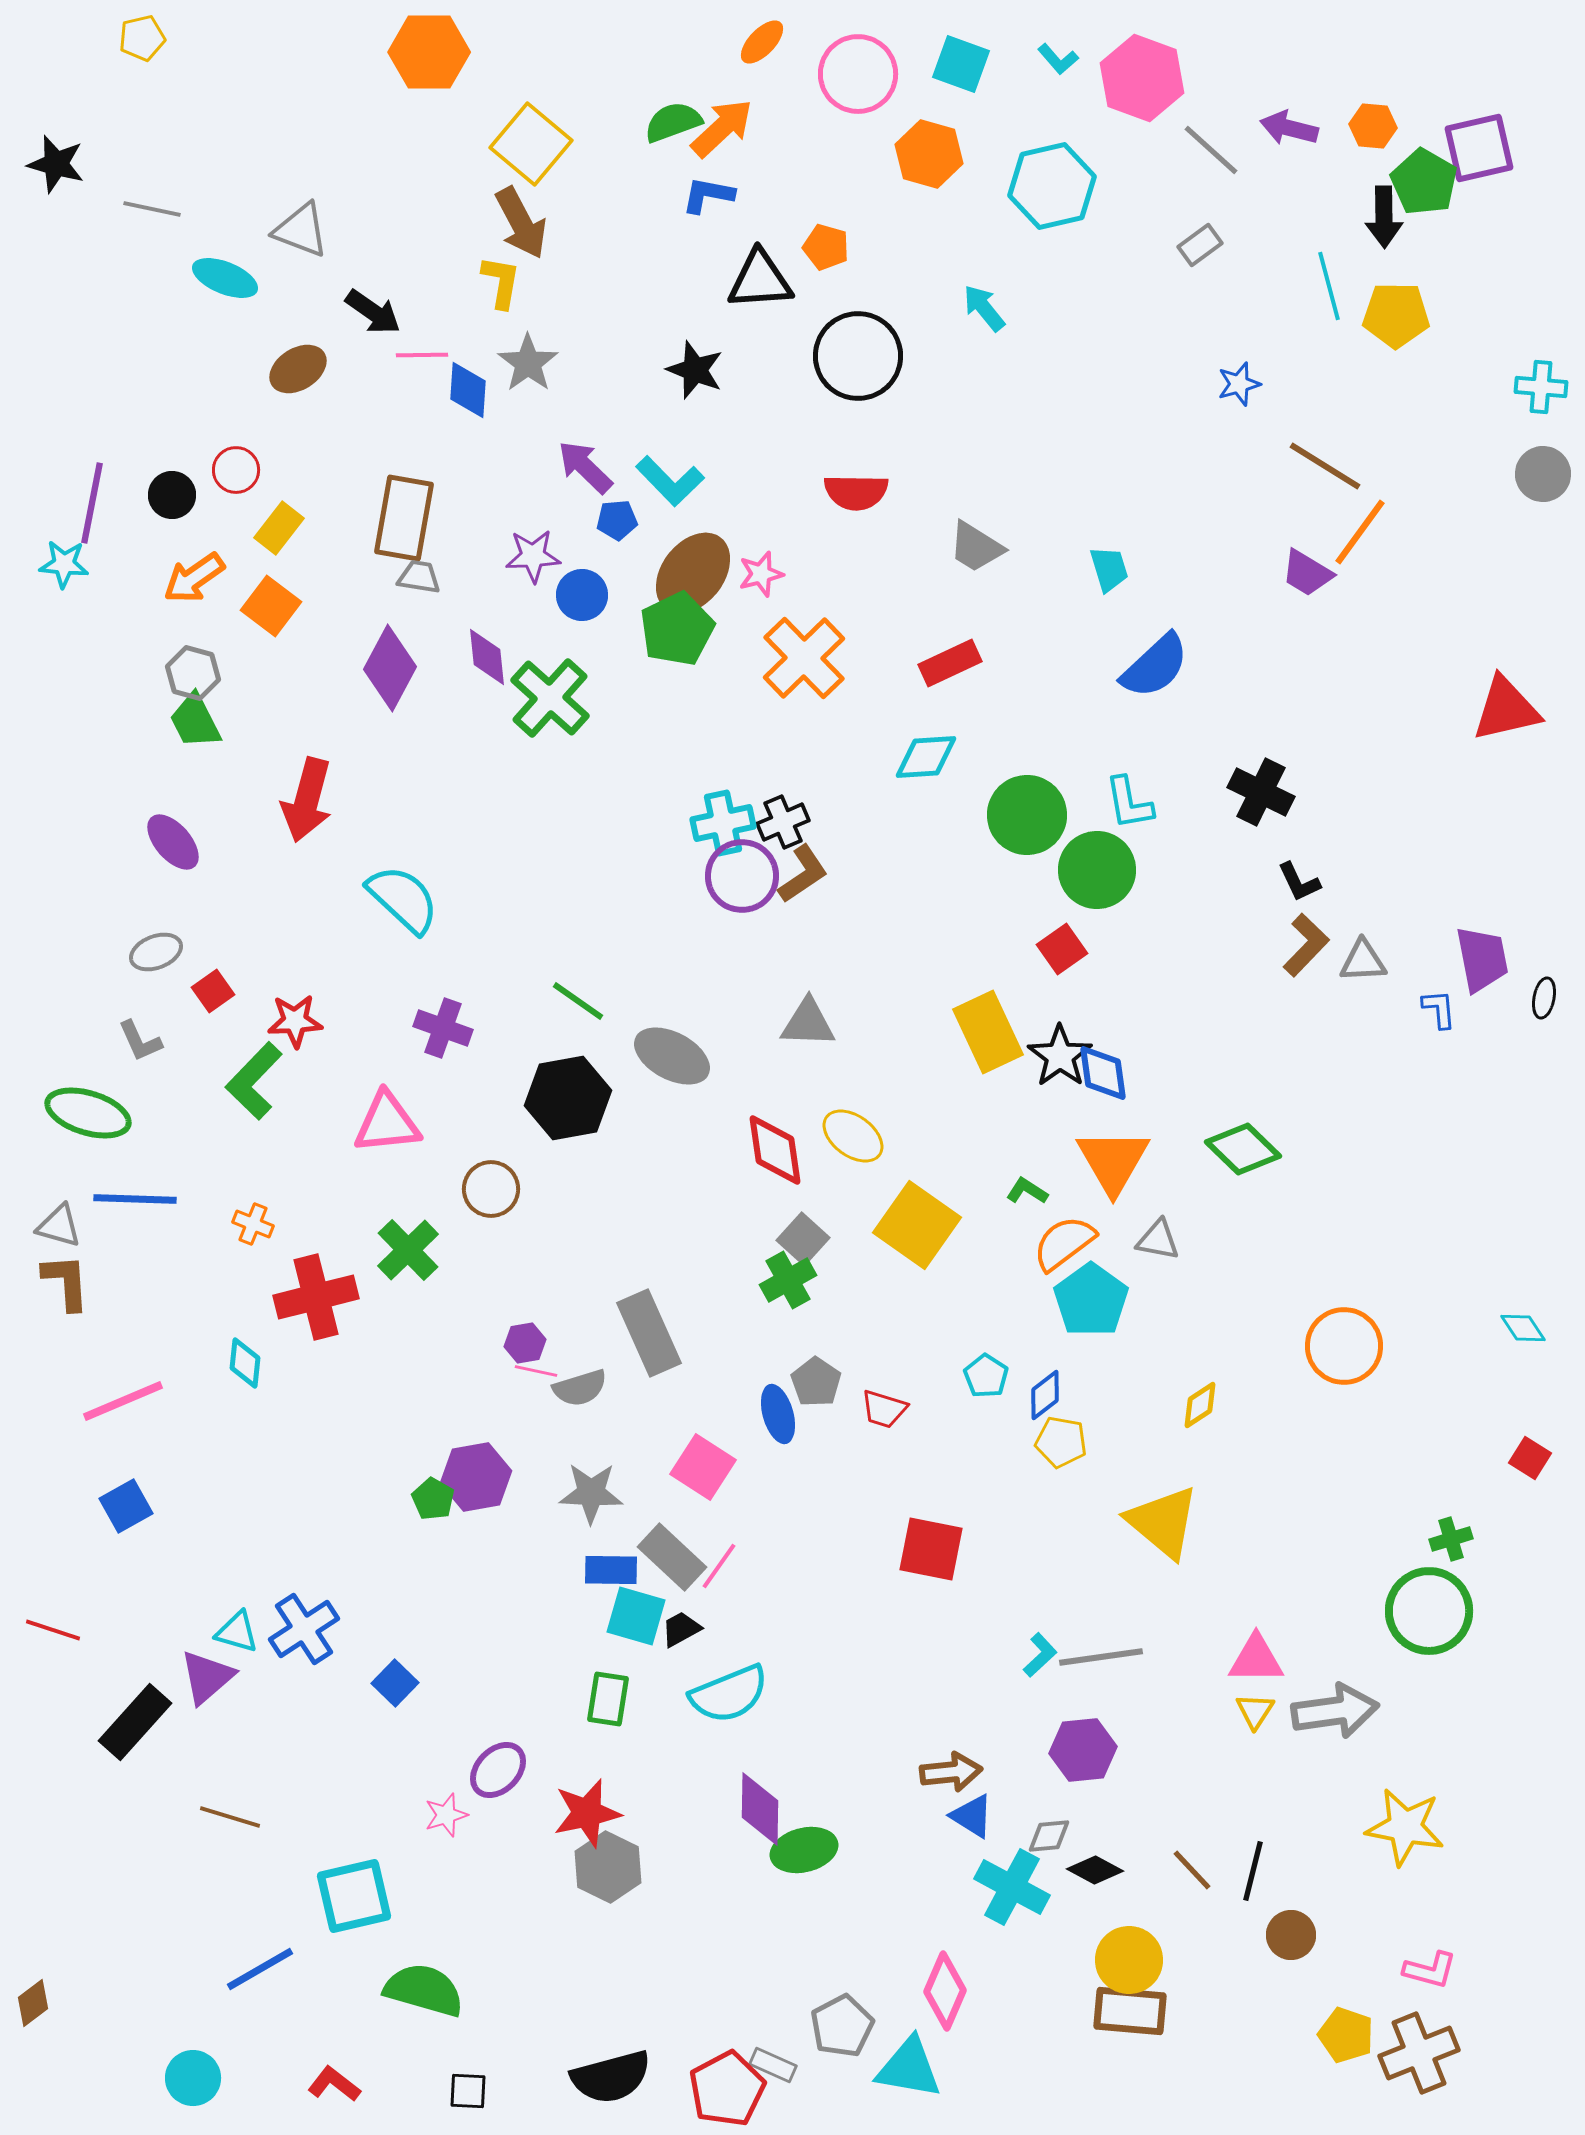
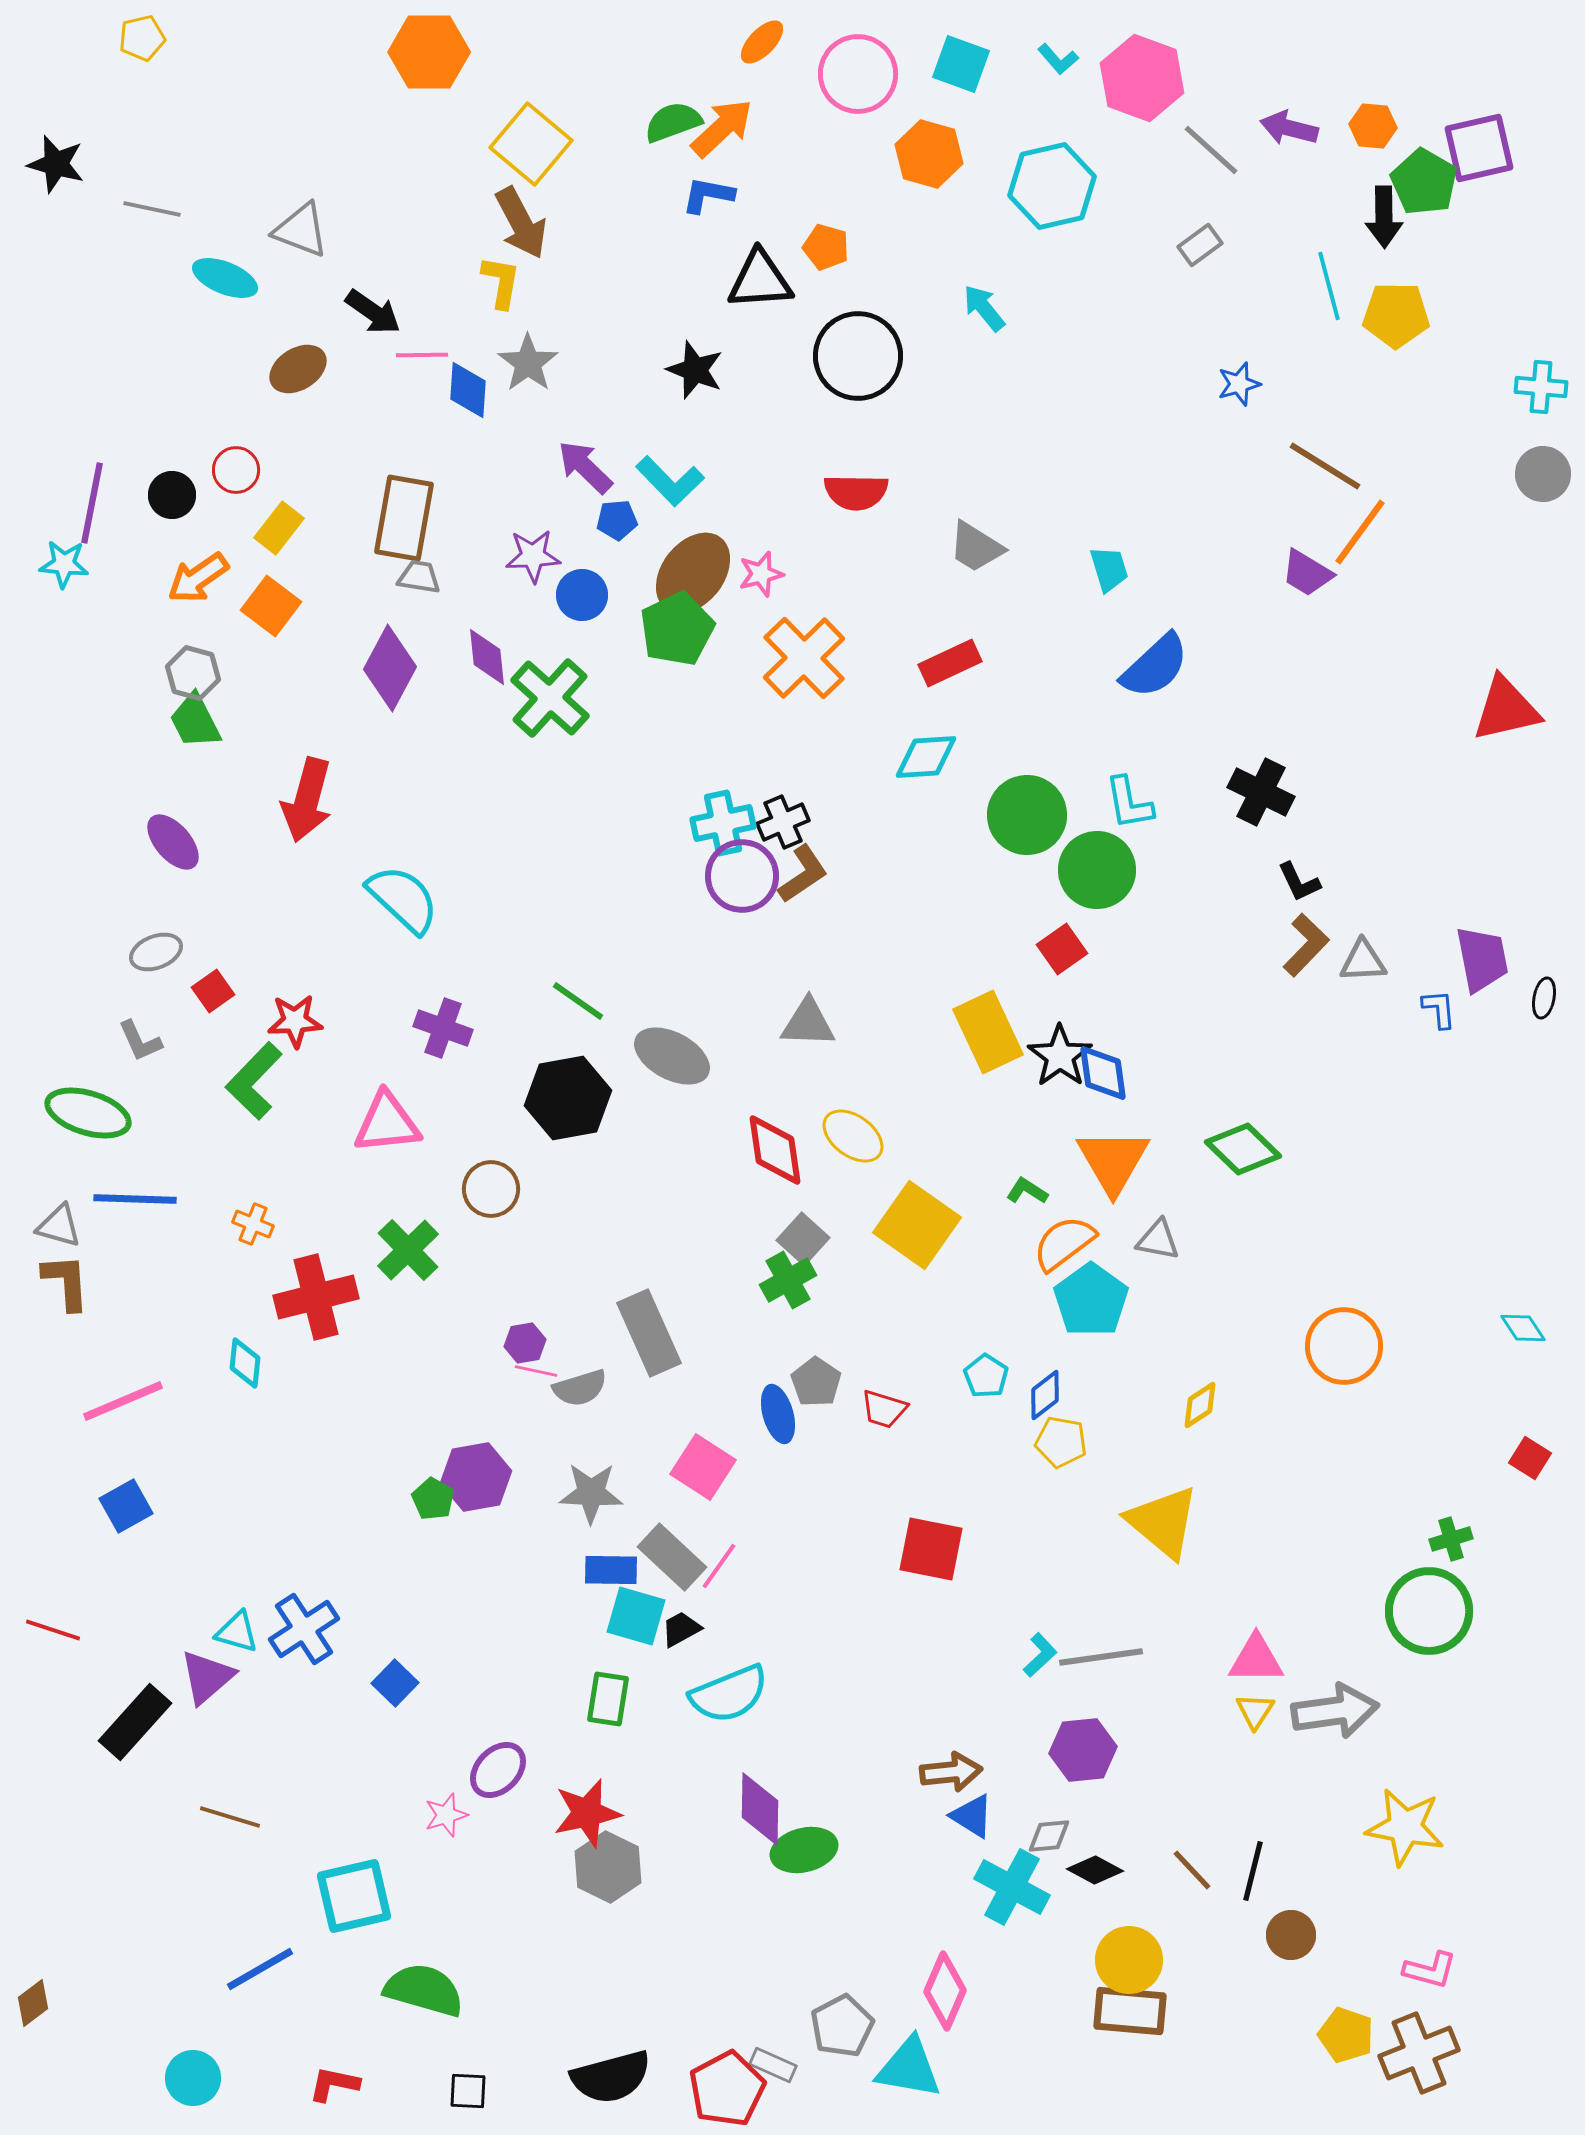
orange arrow at (194, 578): moved 4 px right
red L-shape at (334, 2084): rotated 26 degrees counterclockwise
